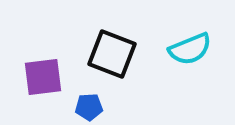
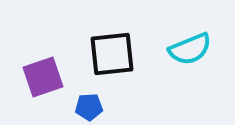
black square: rotated 27 degrees counterclockwise
purple square: rotated 12 degrees counterclockwise
